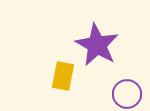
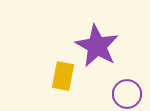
purple star: moved 1 px down
